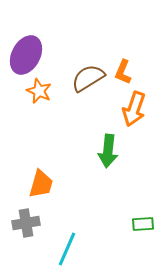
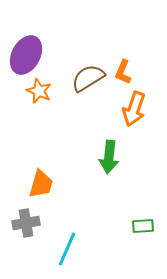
green arrow: moved 1 px right, 6 px down
green rectangle: moved 2 px down
